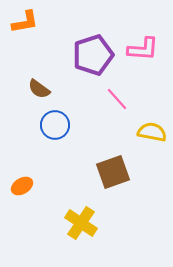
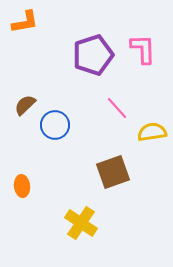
pink L-shape: rotated 96 degrees counterclockwise
brown semicircle: moved 14 px left, 16 px down; rotated 100 degrees clockwise
pink line: moved 9 px down
yellow semicircle: rotated 20 degrees counterclockwise
orange ellipse: rotated 65 degrees counterclockwise
